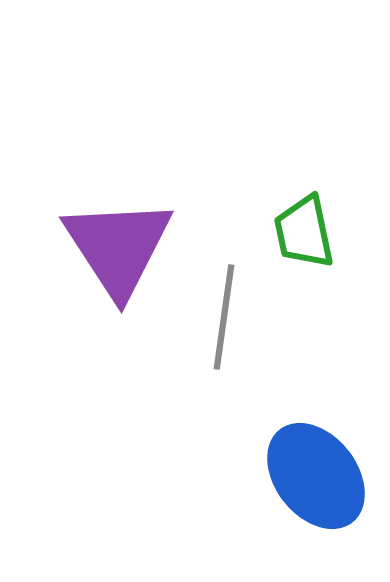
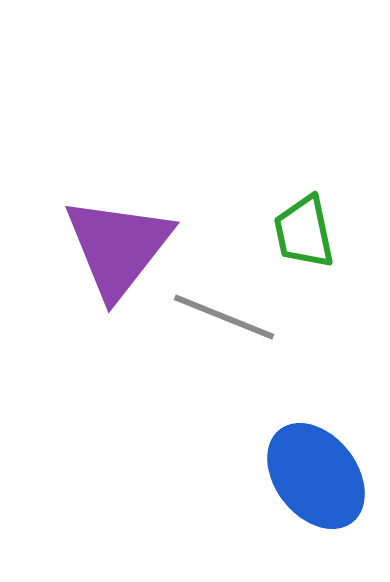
purple triangle: rotated 11 degrees clockwise
gray line: rotated 76 degrees counterclockwise
